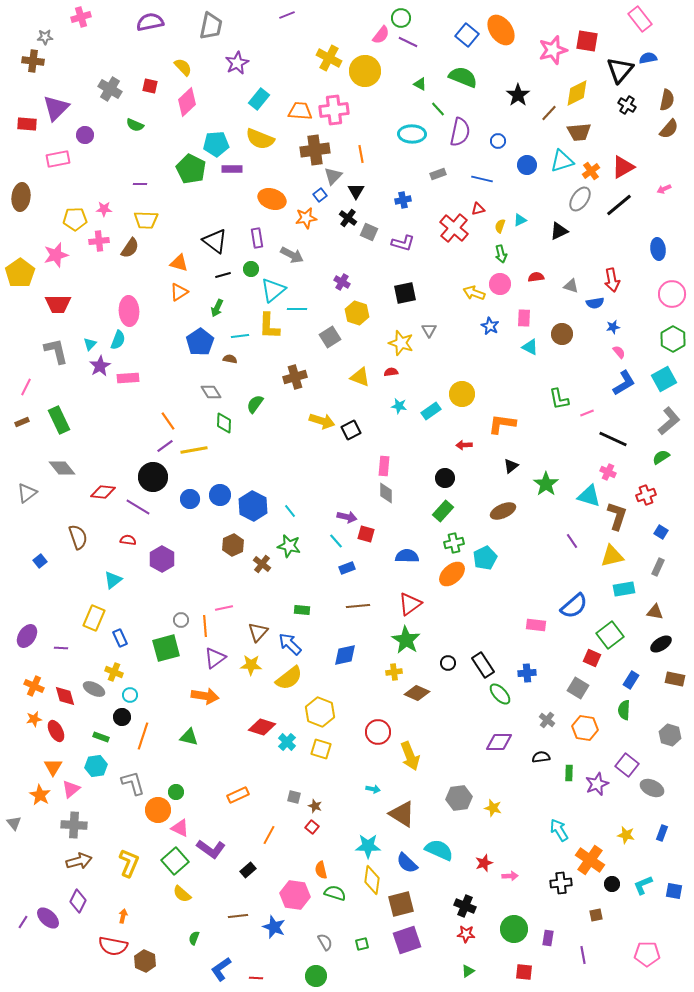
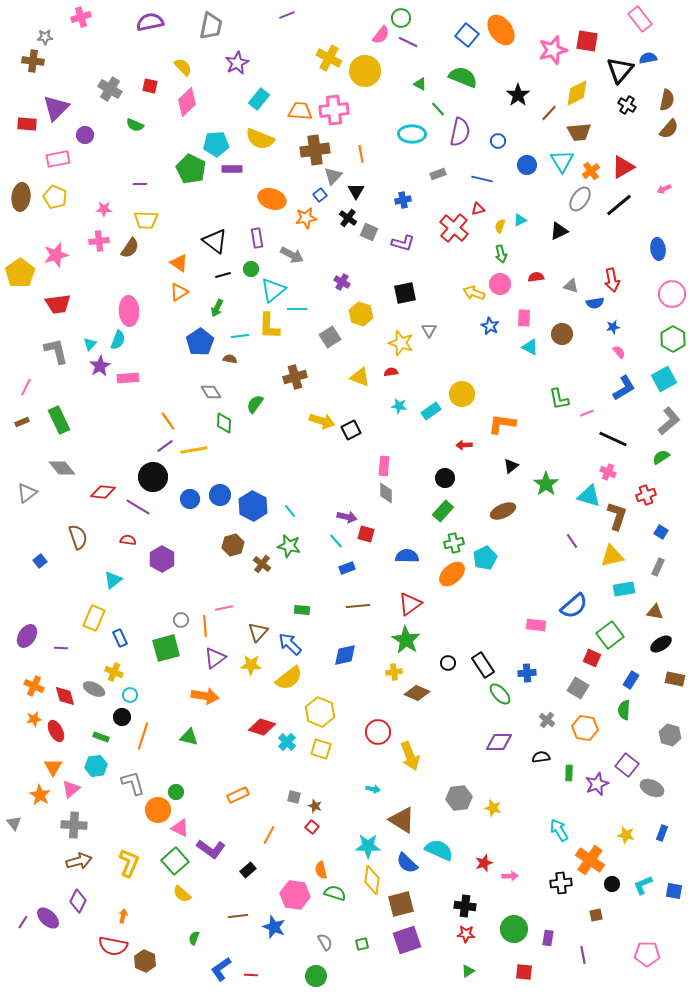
cyan triangle at (562, 161): rotated 45 degrees counterclockwise
yellow pentagon at (75, 219): moved 20 px left, 22 px up; rotated 25 degrees clockwise
orange triangle at (179, 263): rotated 18 degrees clockwise
red trapezoid at (58, 304): rotated 8 degrees counterclockwise
yellow hexagon at (357, 313): moved 4 px right, 1 px down
blue L-shape at (624, 383): moved 5 px down
brown hexagon at (233, 545): rotated 10 degrees clockwise
brown triangle at (402, 814): moved 6 px down
black cross at (465, 906): rotated 15 degrees counterclockwise
red line at (256, 978): moved 5 px left, 3 px up
